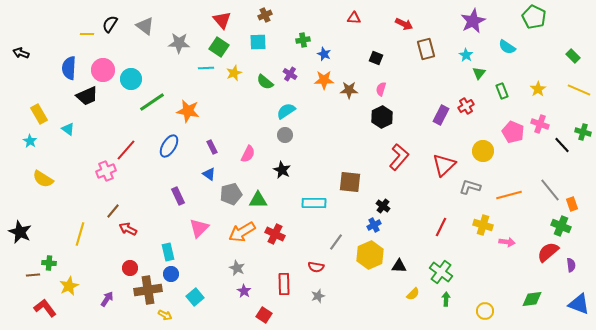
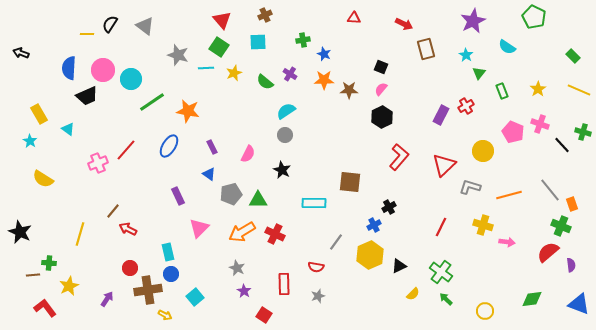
gray star at (179, 43): moved 1 px left, 12 px down; rotated 15 degrees clockwise
black square at (376, 58): moved 5 px right, 9 px down
pink semicircle at (381, 89): rotated 24 degrees clockwise
pink cross at (106, 171): moved 8 px left, 8 px up
black cross at (383, 206): moved 6 px right, 1 px down; rotated 24 degrees clockwise
black triangle at (399, 266): rotated 28 degrees counterclockwise
green arrow at (446, 299): rotated 48 degrees counterclockwise
